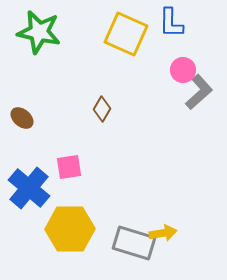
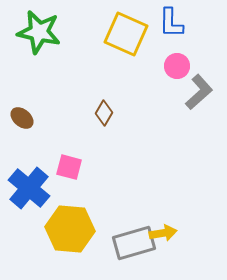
pink circle: moved 6 px left, 4 px up
brown diamond: moved 2 px right, 4 px down
pink square: rotated 24 degrees clockwise
yellow hexagon: rotated 6 degrees clockwise
gray rectangle: rotated 33 degrees counterclockwise
